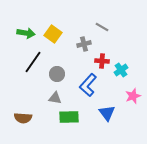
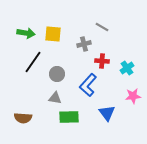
yellow square: rotated 30 degrees counterclockwise
cyan cross: moved 6 px right, 2 px up
pink star: rotated 14 degrees clockwise
